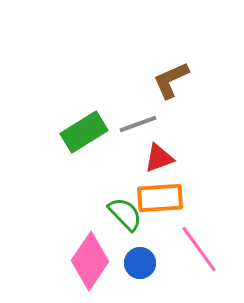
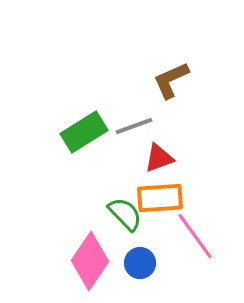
gray line: moved 4 px left, 2 px down
pink line: moved 4 px left, 13 px up
